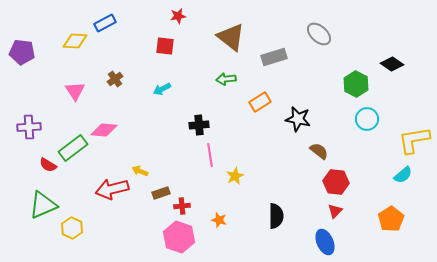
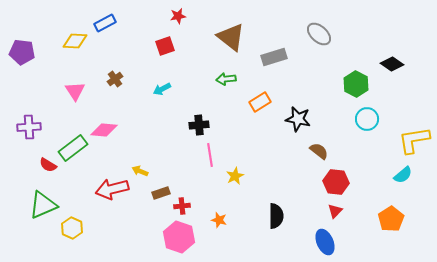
red square: rotated 24 degrees counterclockwise
